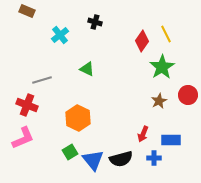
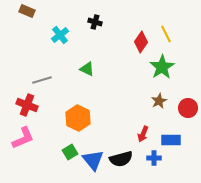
red diamond: moved 1 px left, 1 px down
red circle: moved 13 px down
